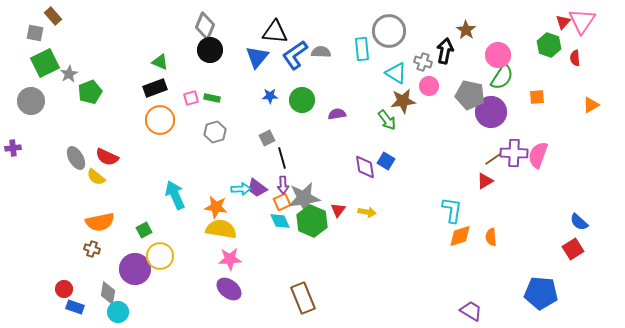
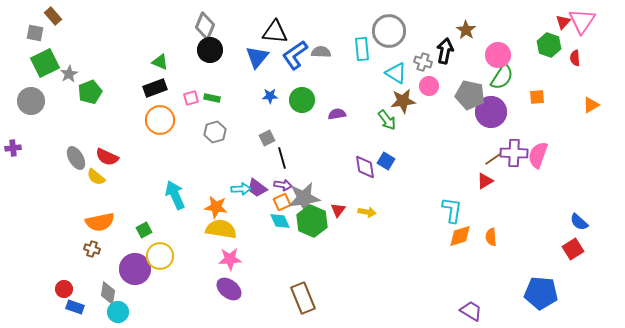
purple arrow at (283, 185): rotated 78 degrees counterclockwise
